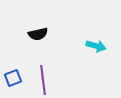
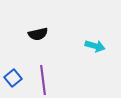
cyan arrow: moved 1 px left
blue square: rotated 18 degrees counterclockwise
